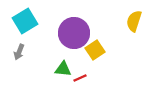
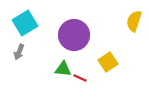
cyan square: moved 2 px down
purple circle: moved 2 px down
yellow square: moved 13 px right, 12 px down
red line: rotated 48 degrees clockwise
